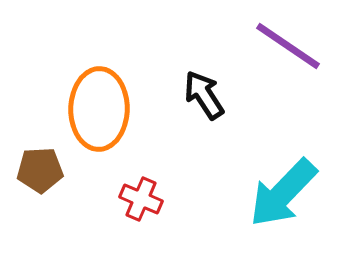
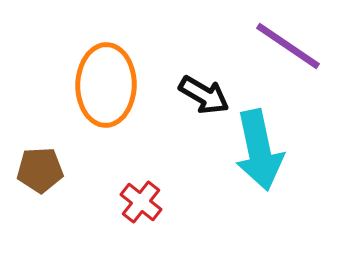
black arrow: rotated 153 degrees clockwise
orange ellipse: moved 7 px right, 24 px up
cyan arrow: moved 24 px left, 43 px up; rotated 56 degrees counterclockwise
red cross: moved 3 px down; rotated 15 degrees clockwise
